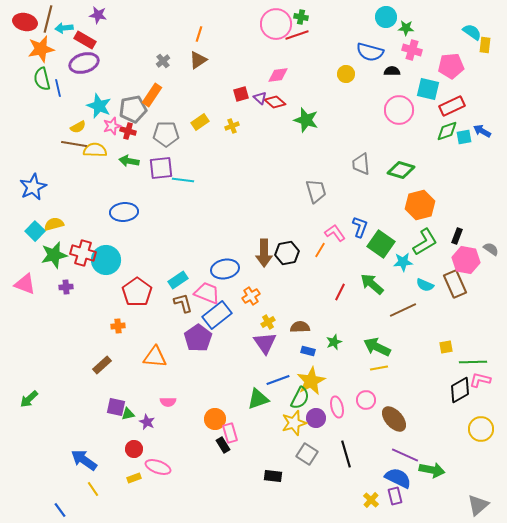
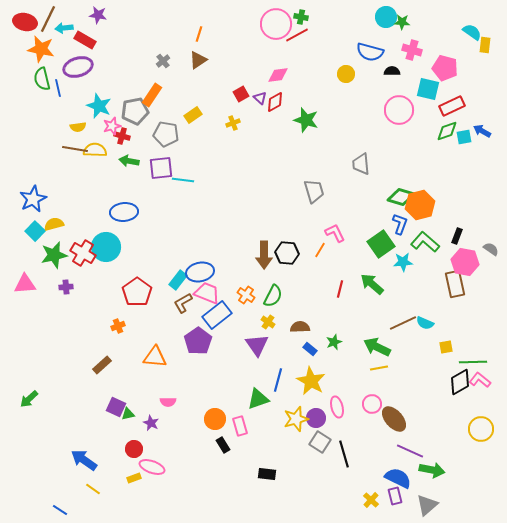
brown line at (48, 19): rotated 12 degrees clockwise
green star at (406, 28): moved 4 px left, 6 px up
red line at (297, 35): rotated 10 degrees counterclockwise
orange star at (41, 49): rotated 24 degrees clockwise
purple ellipse at (84, 63): moved 6 px left, 4 px down
pink pentagon at (451, 66): moved 6 px left, 2 px down; rotated 20 degrees clockwise
red square at (241, 94): rotated 14 degrees counterclockwise
red diamond at (275, 102): rotated 70 degrees counterclockwise
gray pentagon at (133, 109): moved 2 px right, 2 px down
yellow rectangle at (200, 122): moved 7 px left, 7 px up
yellow cross at (232, 126): moved 1 px right, 3 px up
yellow semicircle at (78, 127): rotated 21 degrees clockwise
red cross at (128, 131): moved 6 px left, 5 px down
gray pentagon at (166, 134): rotated 10 degrees clockwise
brown line at (74, 144): moved 1 px right, 5 px down
green diamond at (401, 170): moved 27 px down
blue star at (33, 187): moved 12 px down
gray trapezoid at (316, 191): moved 2 px left
blue L-shape at (360, 227): moved 40 px right, 3 px up
pink L-shape at (335, 233): rotated 10 degrees clockwise
green L-shape at (425, 242): rotated 108 degrees counterclockwise
green square at (381, 244): rotated 20 degrees clockwise
red cross at (83, 253): rotated 15 degrees clockwise
brown arrow at (264, 253): moved 2 px down
black hexagon at (287, 253): rotated 15 degrees clockwise
cyan circle at (106, 260): moved 13 px up
pink hexagon at (466, 260): moved 1 px left, 2 px down
blue ellipse at (225, 269): moved 25 px left, 3 px down
cyan rectangle at (178, 280): rotated 18 degrees counterclockwise
pink triangle at (25, 284): rotated 25 degrees counterclockwise
brown rectangle at (455, 284): rotated 12 degrees clockwise
cyan semicircle at (425, 285): moved 38 px down
red line at (340, 292): moved 3 px up; rotated 12 degrees counterclockwise
orange cross at (251, 296): moved 5 px left, 1 px up; rotated 24 degrees counterclockwise
brown L-shape at (183, 303): rotated 105 degrees counterclockwise
brown line at (403, 310): moved 13 px down
yellow cross at (268, 322): rotated 24 degrees counterclockwise
orange cross at (118, 326): rotated 16 degrees counterclockwise
purple pentagon at (198, 338): moved 3 px down
purple triangle at (265, 343): moved 8 px left, 2 px down
blue rectangle at (308, 351): moved 2 px right, 2 px up; rotated 24 degrees clockwise
blue line at (278, 380): rotated 55 degrees counterclockwise
pink L-shape at (480, 380): rotated 25 degrees clockwise
yellow star at (311, 381): rotated 16 degrees counterclockwise
black diamond at (460, 390): moved 8 px up
green semicircle at (300, 398): moved 27 px left, 102 px up
pink circle at (366, 400): moved 6 px right, 4 px down
purple square at (116, 407): rotated 12 degrees clockwise
purple star at (147, 422): moved 4 px right, 1 px down
yellow star at (294, 423): moved 2 px right, 4 px up
pink rectangle at (230, 433): moved 10 px right, 7 px up
gray square at (307, 454): moved 13 px right, 12 px up
black line at (346, 454): moved 2 px left
purple line at (405, 455): moved 5 px right, 4 px up
pink ellipse at (158, 467): moved 6 px left
black rectangle at (273, 476): moved 6 px left, 2 px up
yellow line at (93, 489): rotated 21 degrees counterclockwise
gray triangle at (478, 505): moved 51 px left
blue line at (60, 510): rotated 21 degrees counterclockwise
